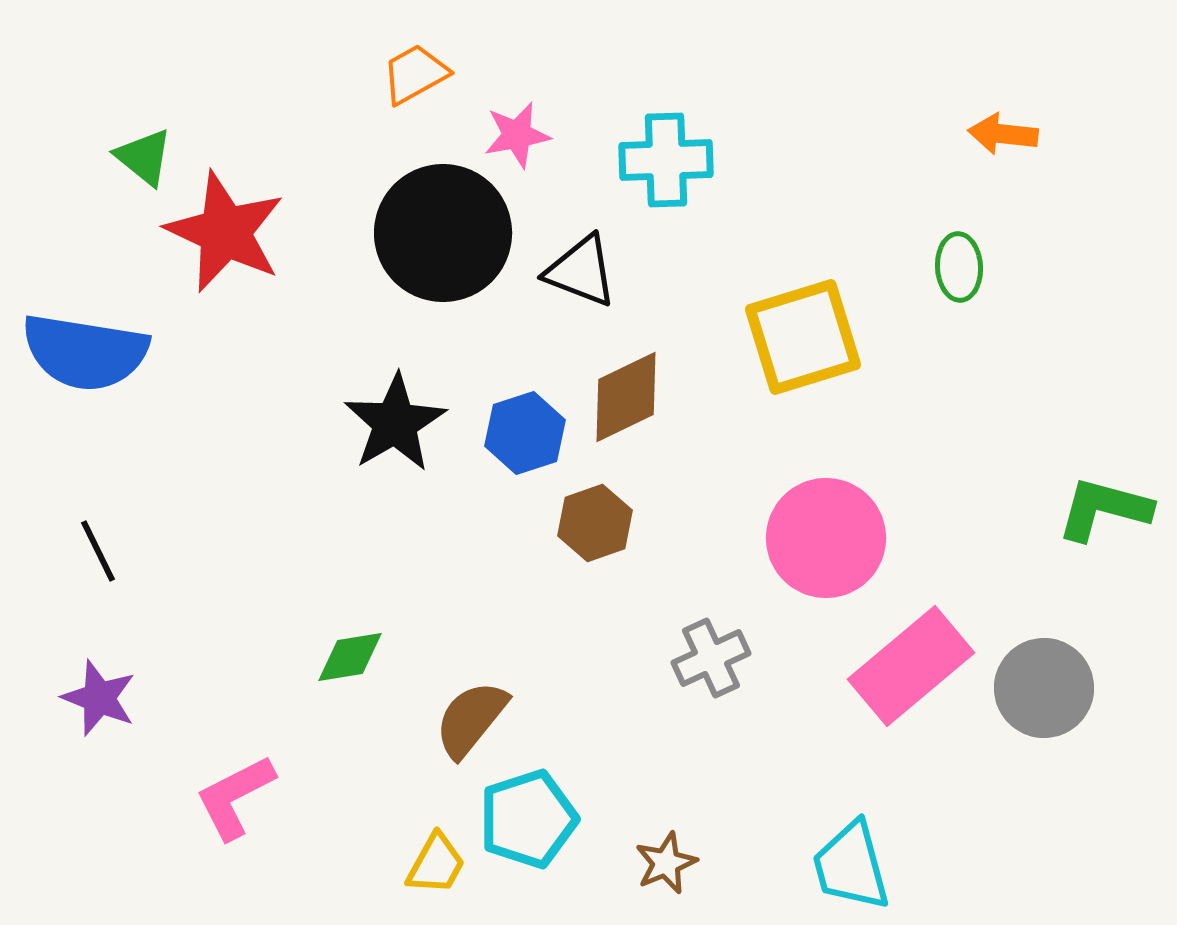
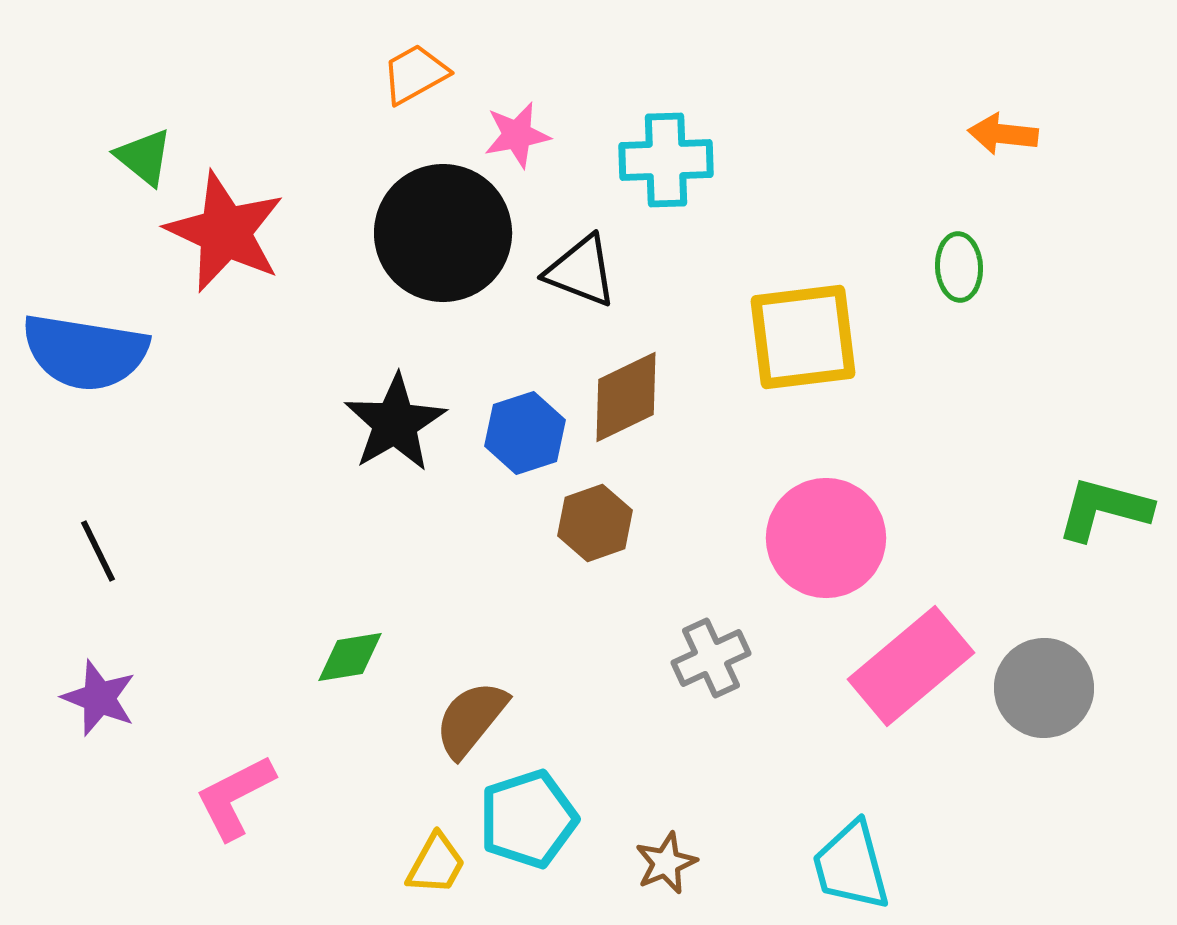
yellow square: rotated 10 degrees clockwise
